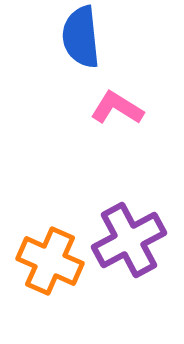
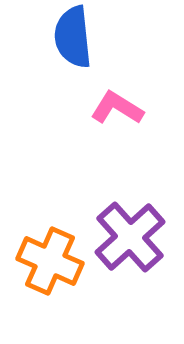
blue semicircle: moved 8 px left
purple cross: moved 1 px right, 3 px up; rotated 14 degrees counterclockwise
